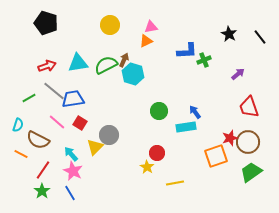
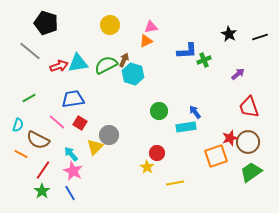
black line: rotated 70 degrees counterclockwise
red arrow: moved 12 px right
gray line: moved 24 px left, 40 px up
